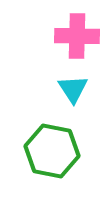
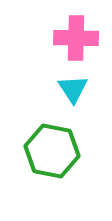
pink cross: moved 1 px left, 2 px down
